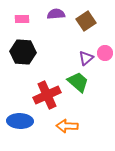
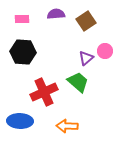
pink circle: moved 2 px up
red cross: moved 3 px left, 3 px up
